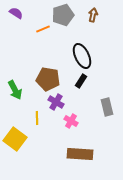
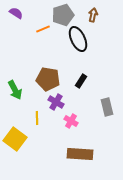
black ellipse: moved 4 px left, 17 px up
